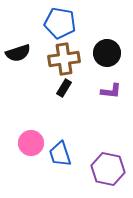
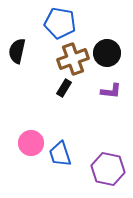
black semicircle: moved 1 px left, 2 px up; rotated 120 degrees clockwise
brown cross: moved 9 px right; rotated 12 degrees counterclockwise
